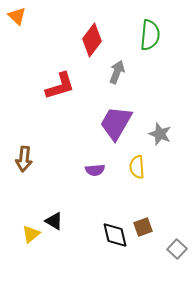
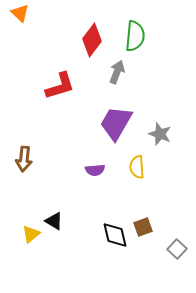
orange triangle: moved 3 px right, 3 px up
green semicircle: moved 15 px left, 1 px down
